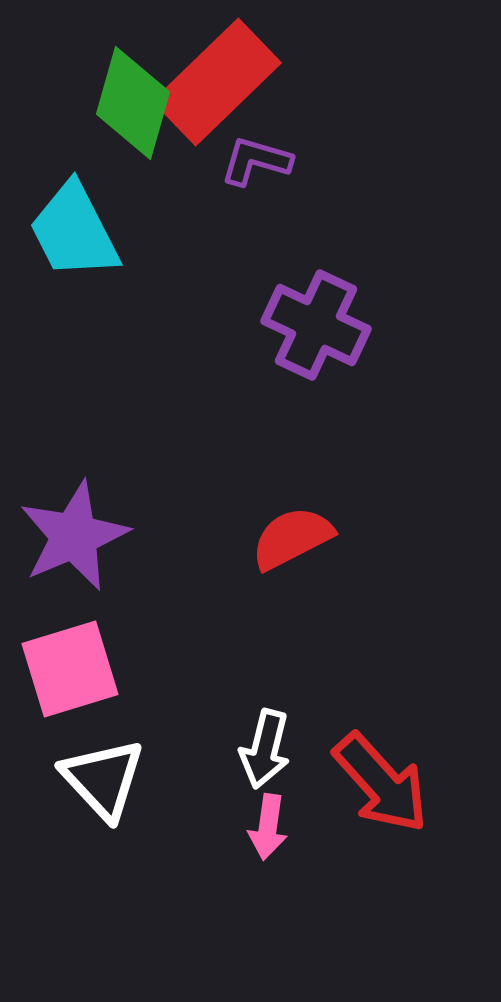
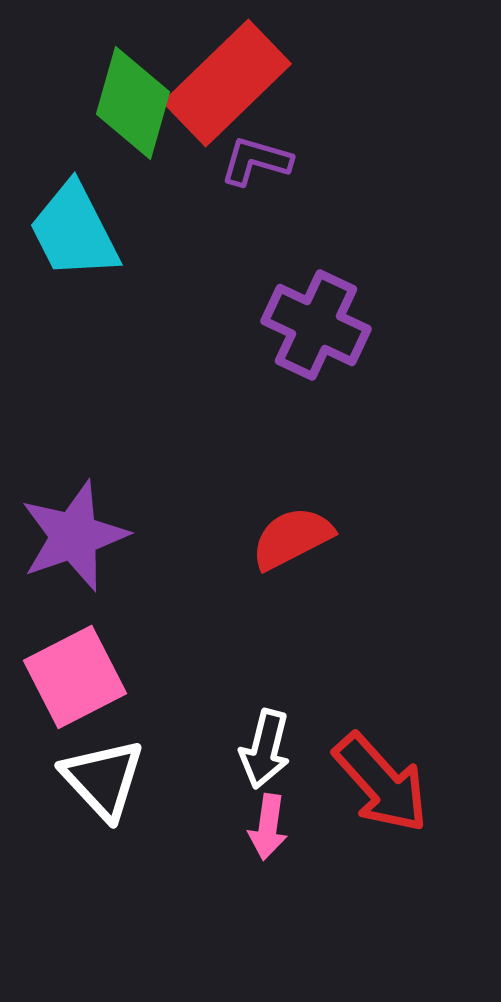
red rectangle: moved 10 px right, 1 px down
purple star: rotated 4 degrees clockwise
pink square: moved 5 px right, 8 px down; rotated 10 degrees counterclockwise
